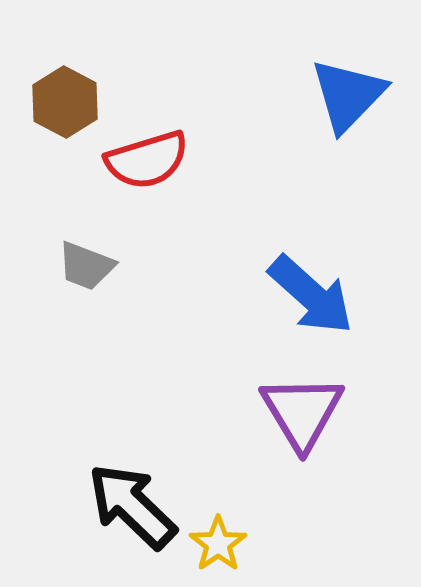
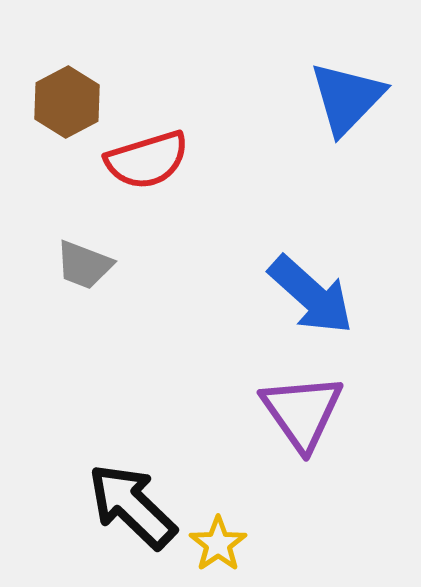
blue triangle: moved 1 px left, 3 px down
brown hexagon: moved 2 px right; rotated 4 degrees clockwise
gray trapezoid: moved 2 px left, 1 px up
purple triangle: rotated 4 degrees counterclockwise
